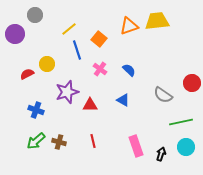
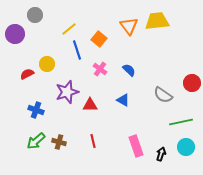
orange triangle: rotated 48 degrees counterclockwise
